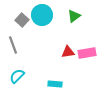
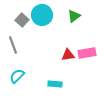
red triangle: moved 3 px down
